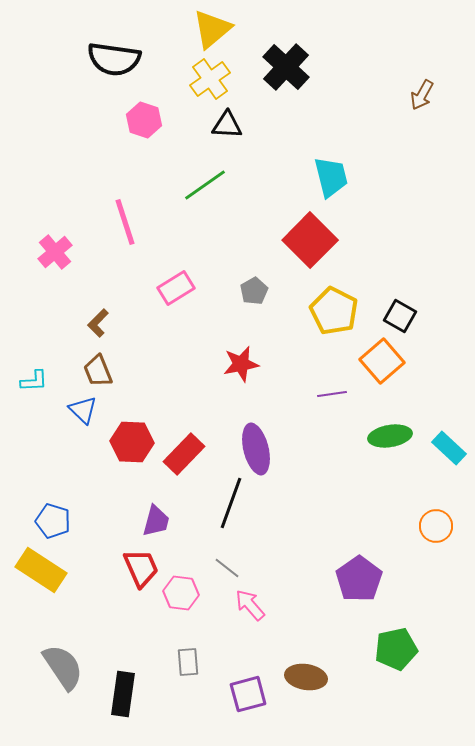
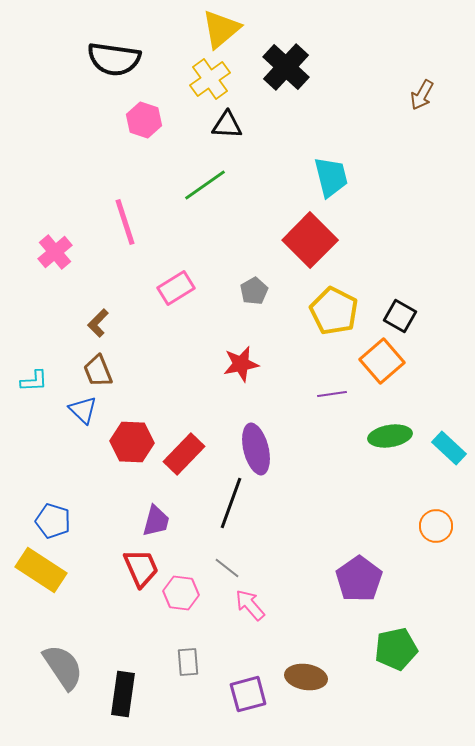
yellow triangle at (212, 29): moved 9 px right
